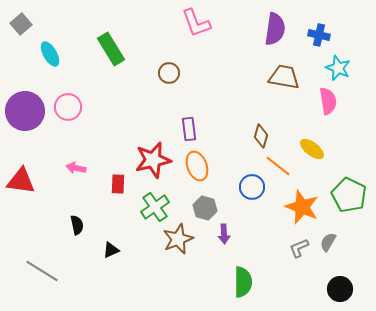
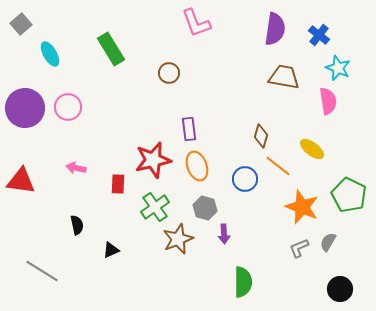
blue cross: rotated 25 degrees clockwise
purple circle: moved 3 px up
blue circle: moved 7 px left, 8 px up
